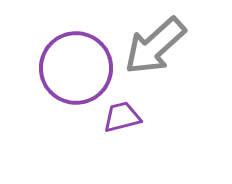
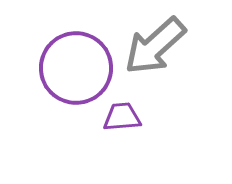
purple trapezoid: rotated 9 degrees clockwise
